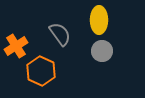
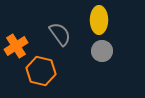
orange hexagon: rotated 12 degrees counterclockwise
